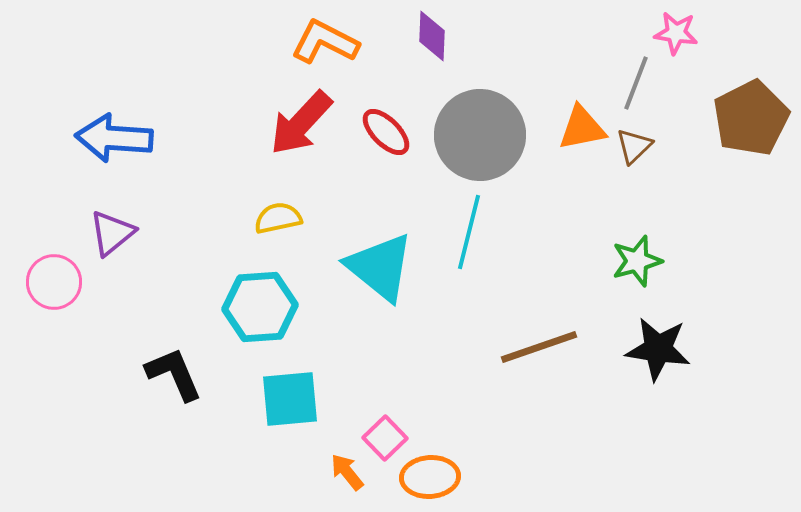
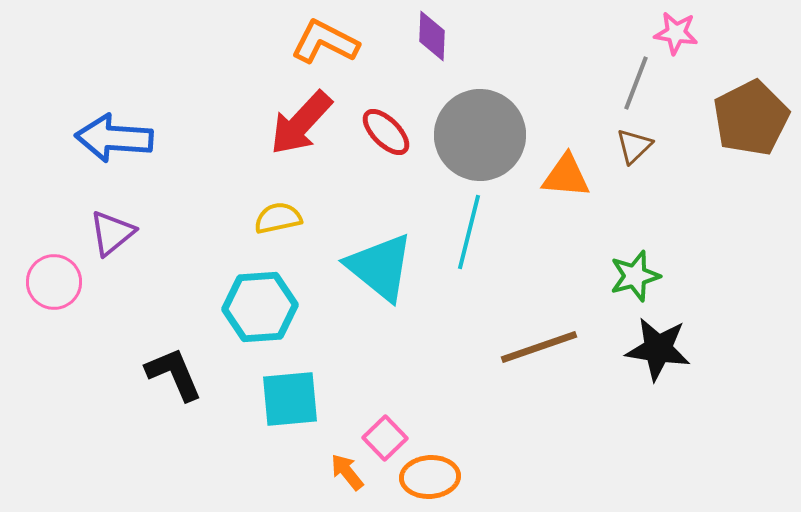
orange triangle: moved 16 px left, 48 px down; rotated 16 degrees clockwise
green star: moved 2 px left, 15 px down
